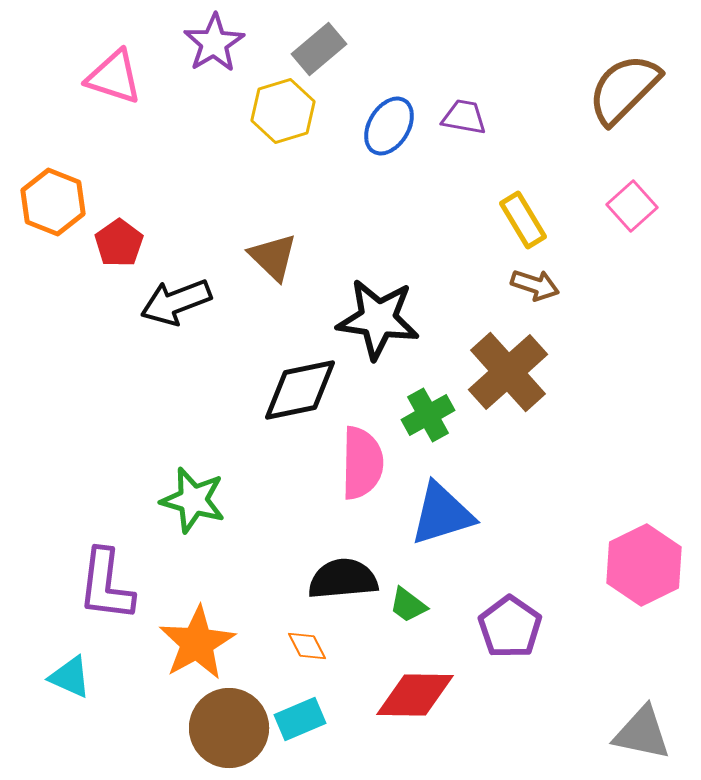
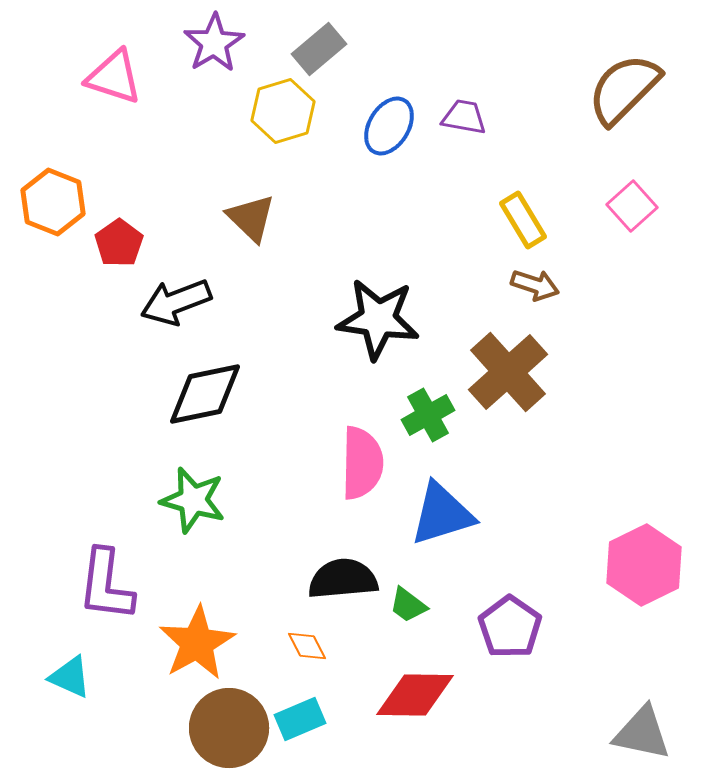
brown triangle: moved 22 px left, 39 px up
black diamond: moved 95 px left, 4 px down
